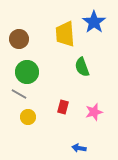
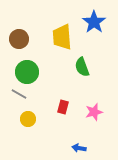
yellow trapezoid: moved 3 px left, 3 px down
yellow circle: moved 2 px down
